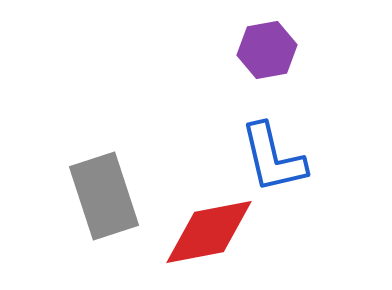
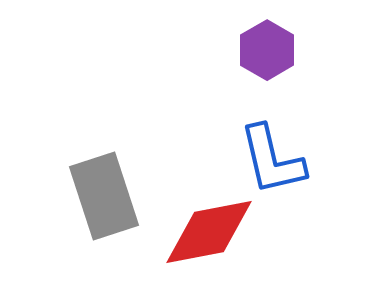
purple hexagon: rotated 20 degrees counterclockwise
blue L-shape: moved 1 px left, 2 px down
